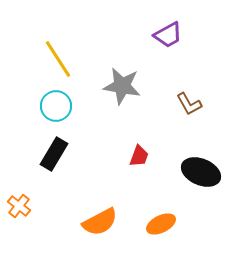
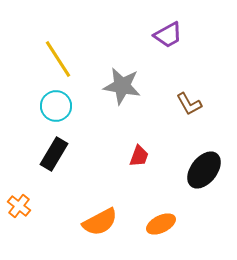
black ellipse: moved 3 px right, 2 px up; rotated 75 degrees counterclockwise
